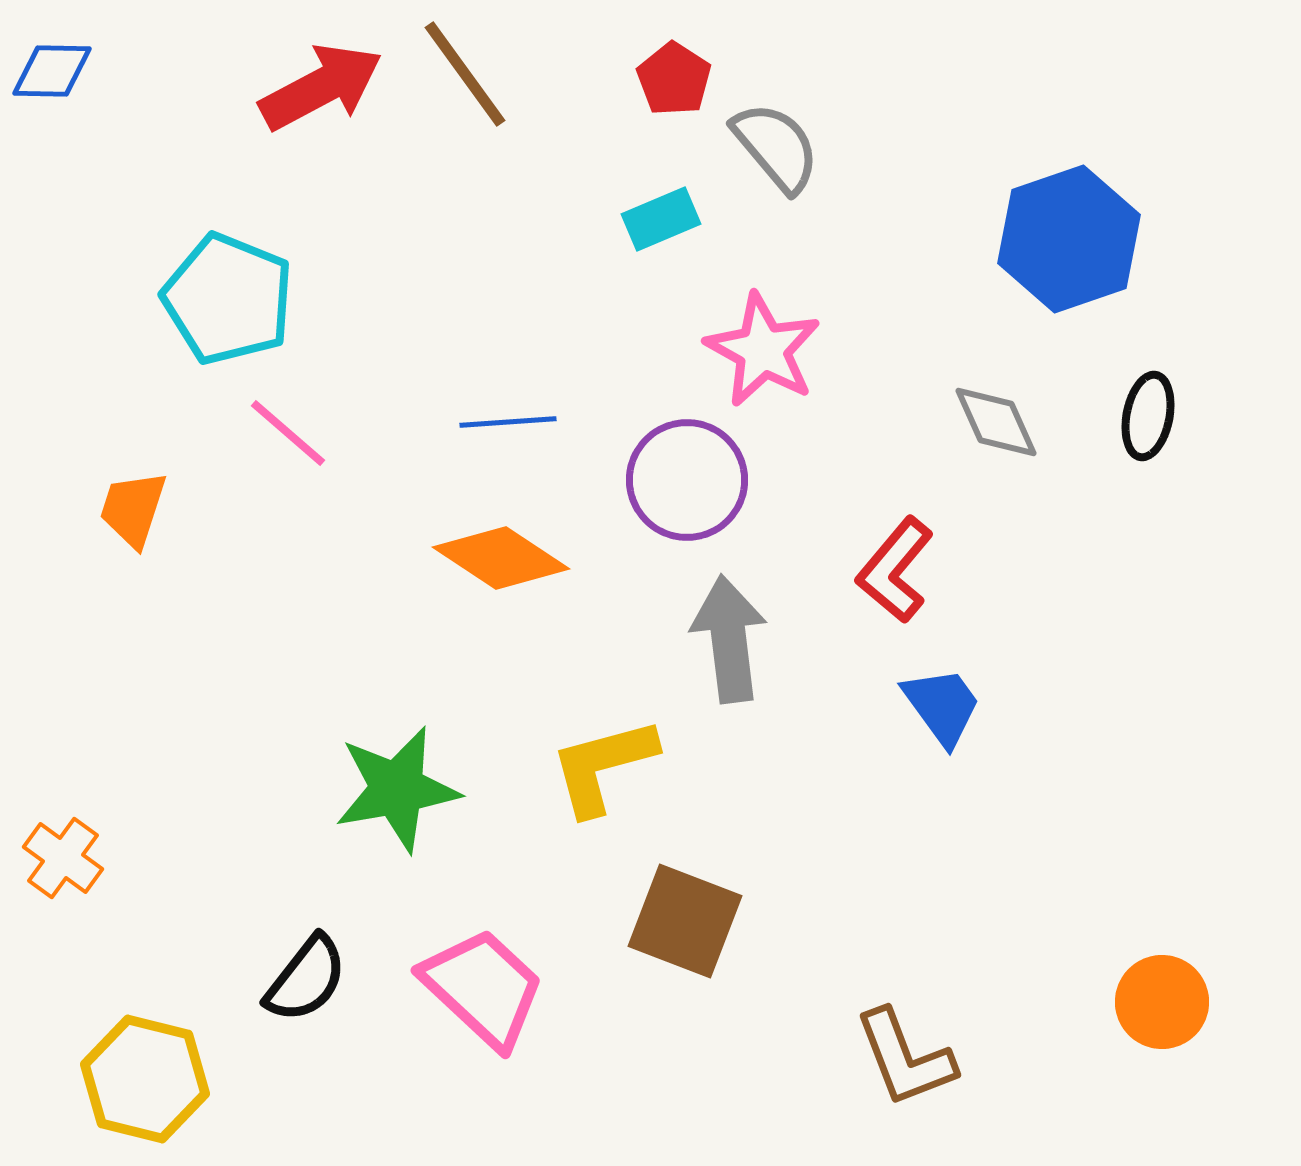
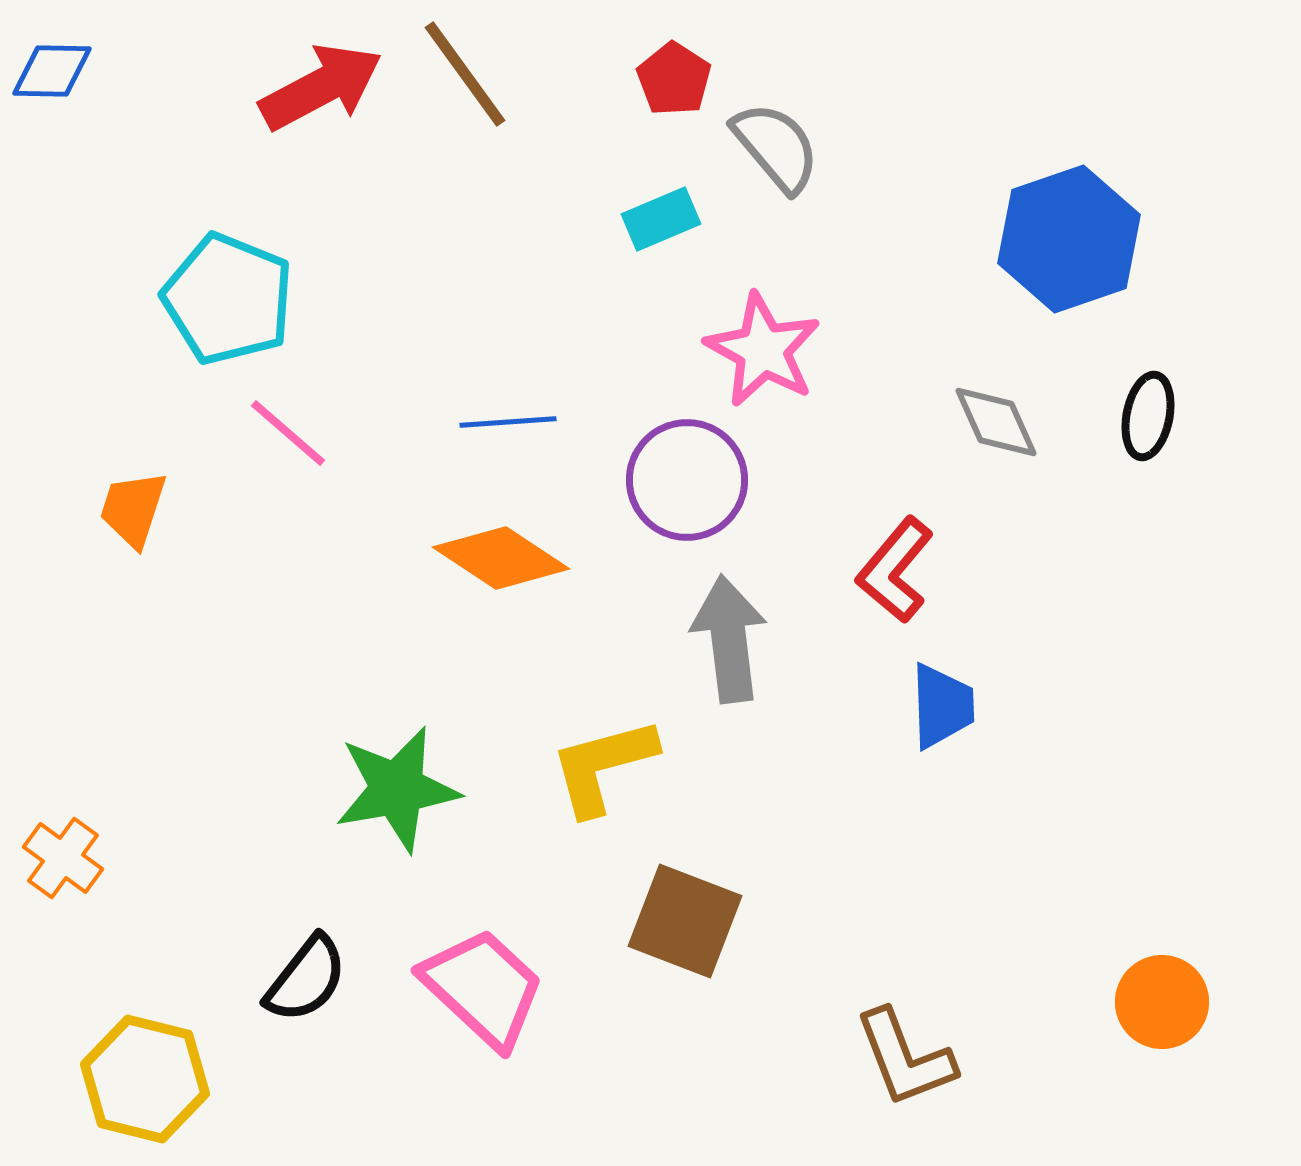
blue trapezoid: rotated 34 degrees clockwise
